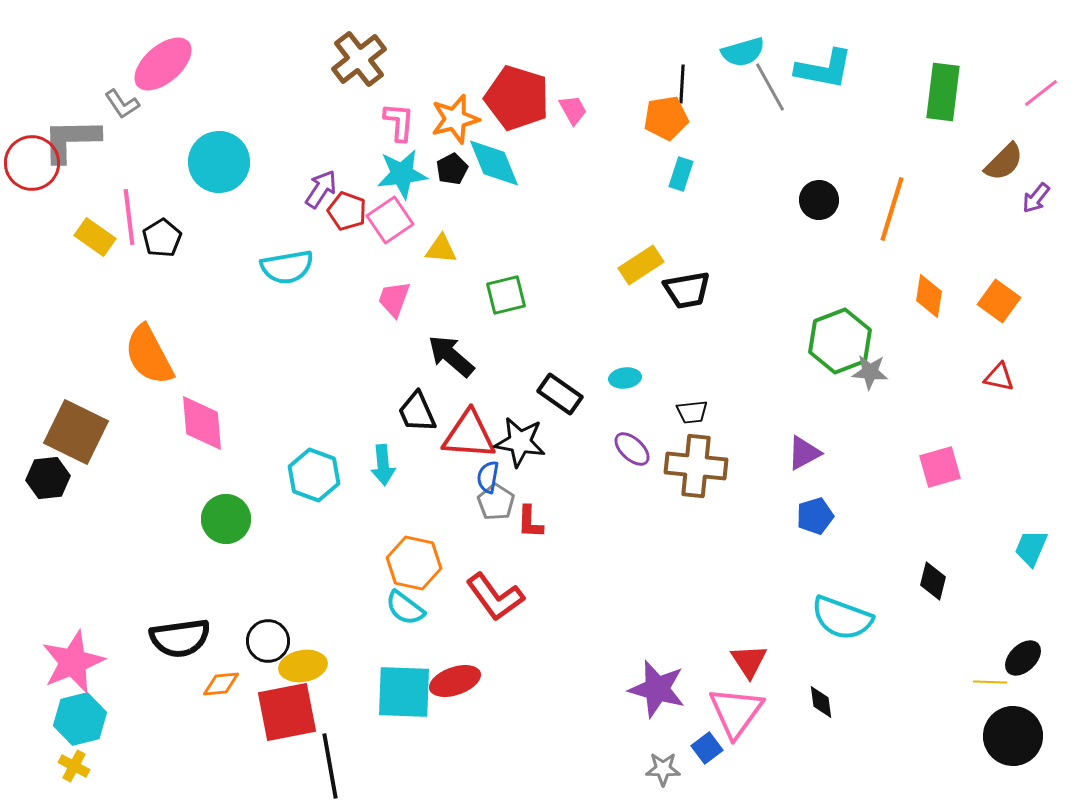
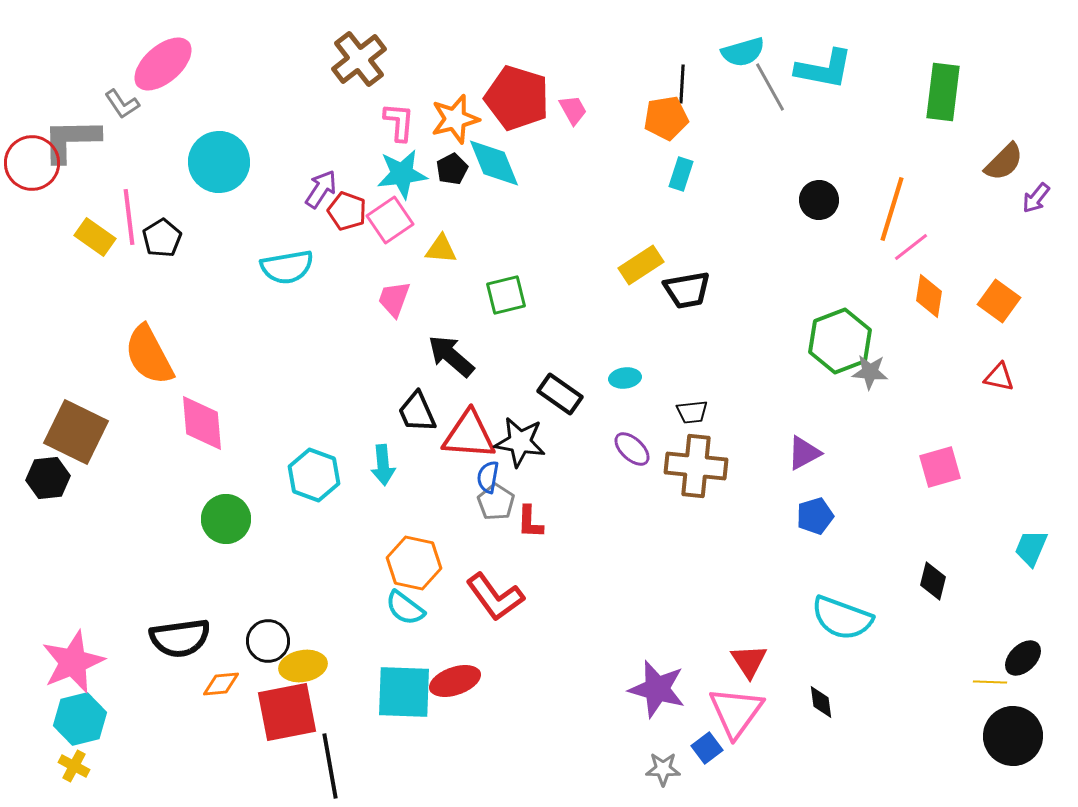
pink line at (1041, 93): moved 130 px left, 154 px down
